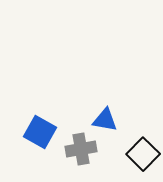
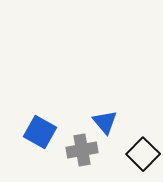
blue triangle: moved 2 px down; rotated 40 degrees clockwise
gray cross: moved 1 px right, 1 px down
